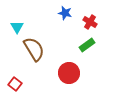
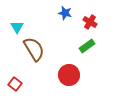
green rectangle: moved 1 px down
red circle: moved 2 px down
